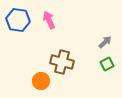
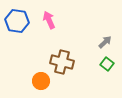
blue hexagon: moved 1 px left, 1 px down
green square: rotated 24 degrees counterclockwise
